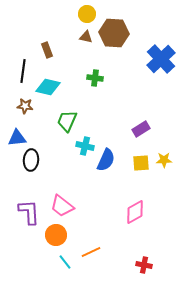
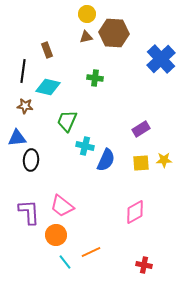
brown triangle: rotated 24 degrees counterclockwise
